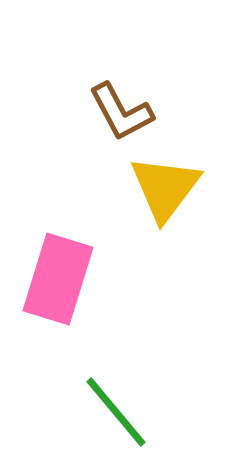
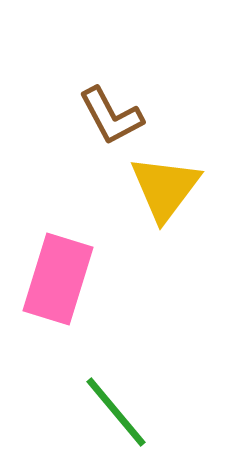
brown L-shape: moved 10 px left, 4 px down
